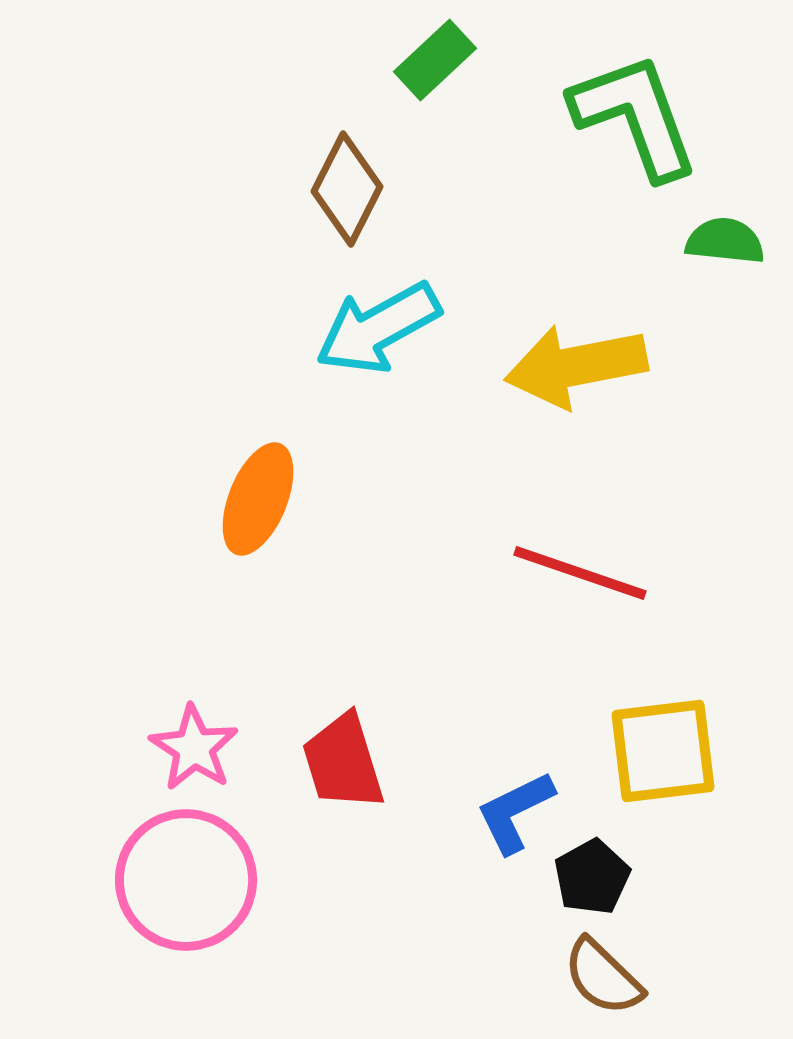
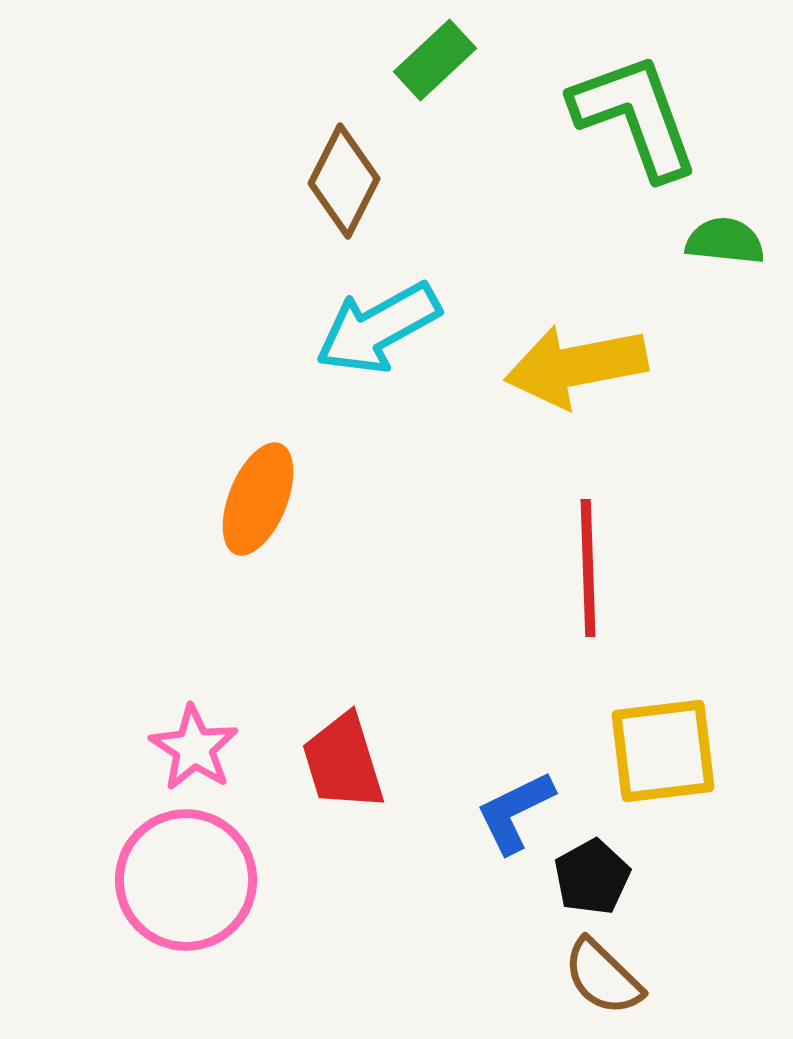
brown diamond: moved 3 px left, 8 px up
red line: moved 8 px right, 5 px up; rotated 69 degrees clockwise
